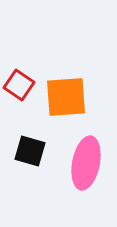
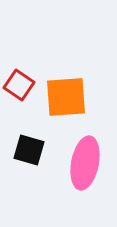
black square: moved 1 px left, 1 px up
pink ellipse: moved 1 px left
